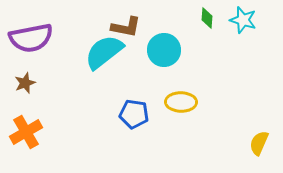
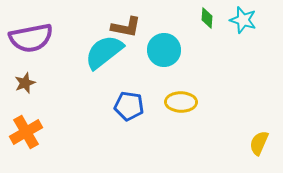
blue pentagon: moved 5 px left, 8 px up
